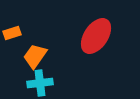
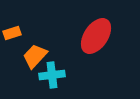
orange trapezoid: rotated 8 degrees clockwise
cyan cross: moved 12 px right, 8 px up
